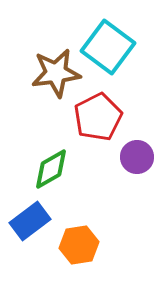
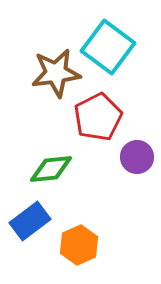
green diamond: rotated 24 degrees clockwise
orange hexagon: rotated 15 degrees counterclockwise
